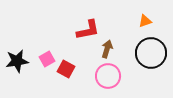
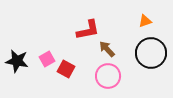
brown arrow: rotated 60 degrees counterclockwise
black star: rotated 20 degrees clockwise
